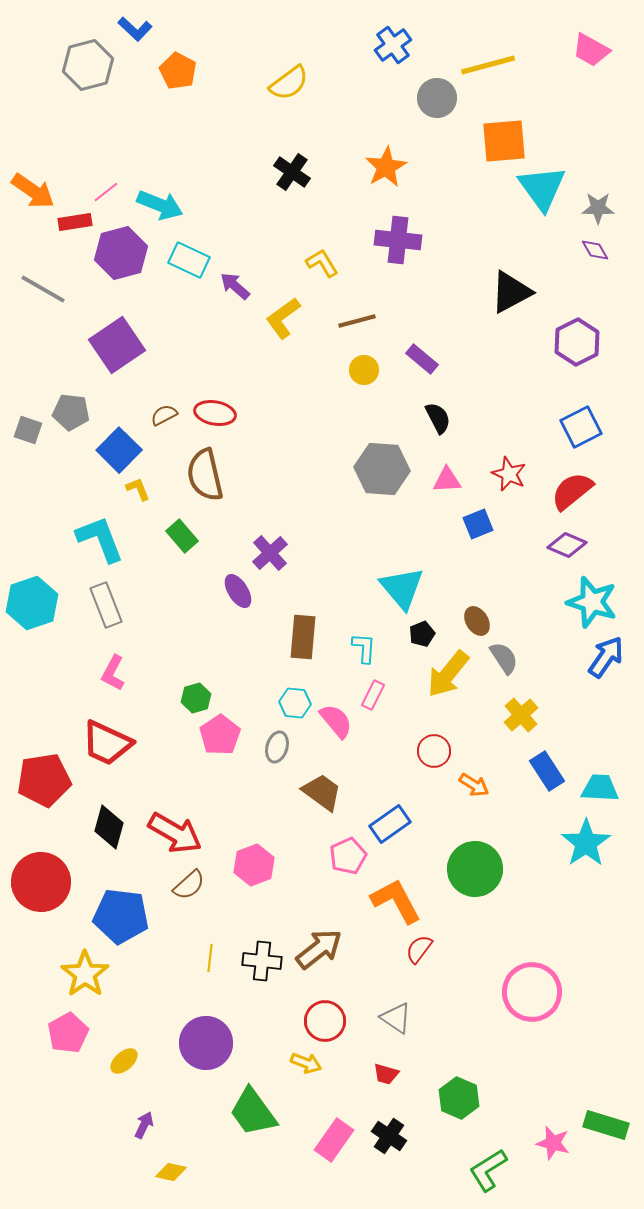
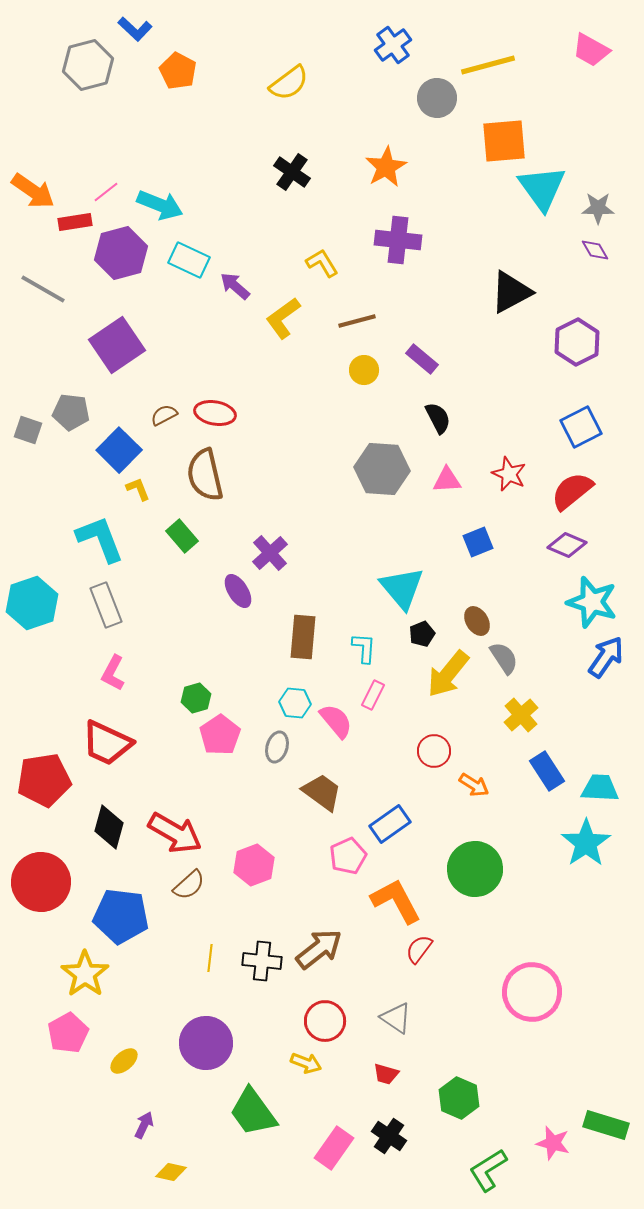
blue square at (478, 524): moved 18 px down
pink rectangle at (334, 1140): moved 8 px down
